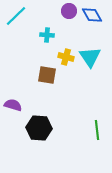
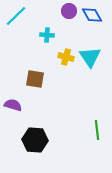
brown square: moved 12 px left, 4 px down
black hexagon: moved 4 px left, 12 px down
